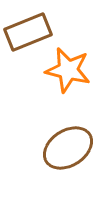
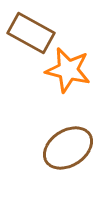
brown rectangle: moved 3 px right, 1 px down; rotated 51 degrees clockwise
